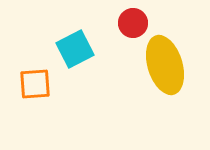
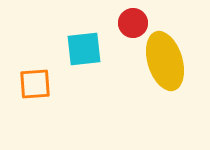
cyan square: moved 9 px right; rotated 21 degrees clockwise
yellow ellipse: moved 4 px up
